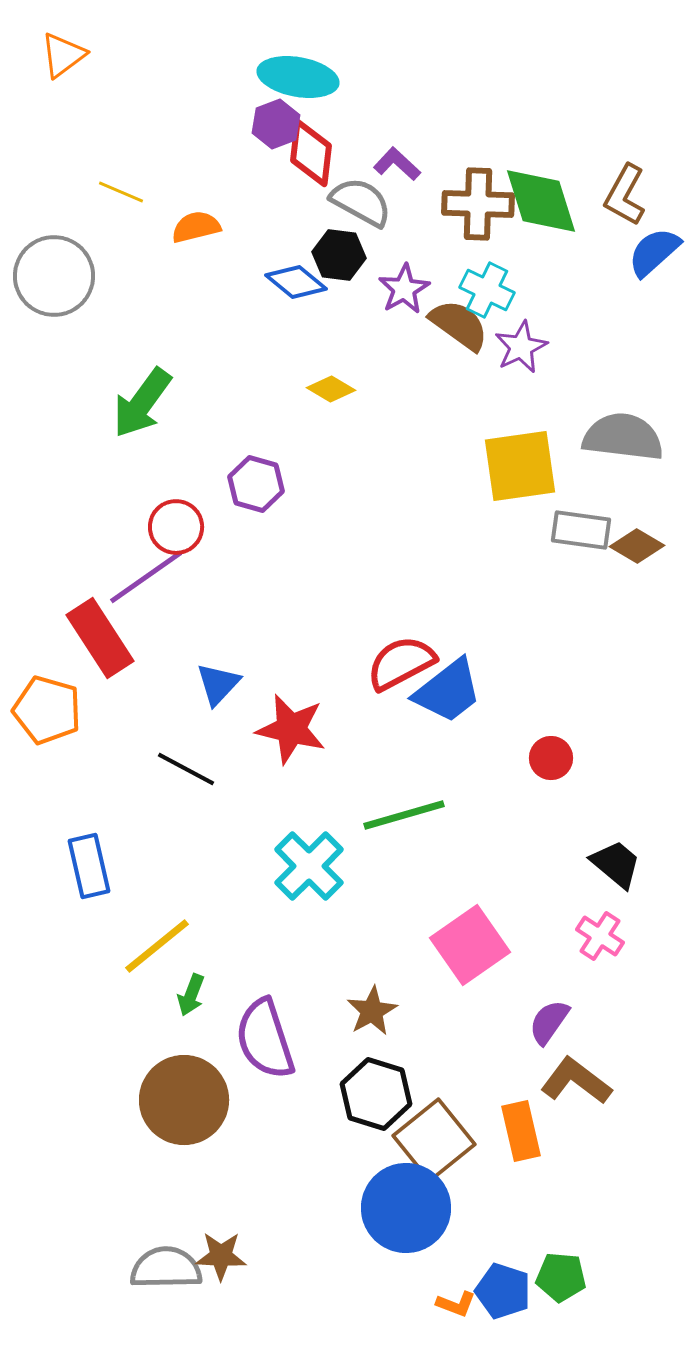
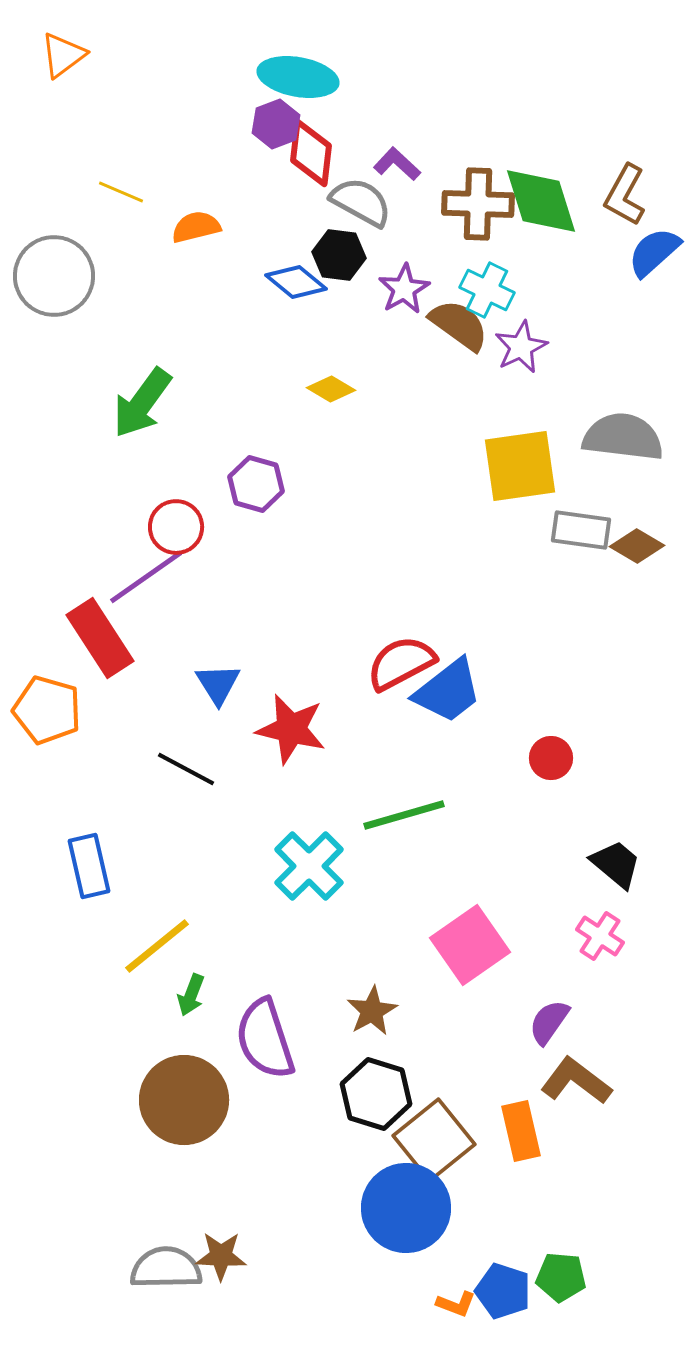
blue triangle at (218, 684): rotated 15 degrees counterclockwise
